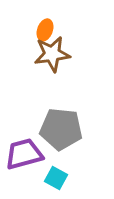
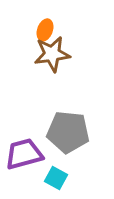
gray pentagon: moved 7 px right, 3 px down
